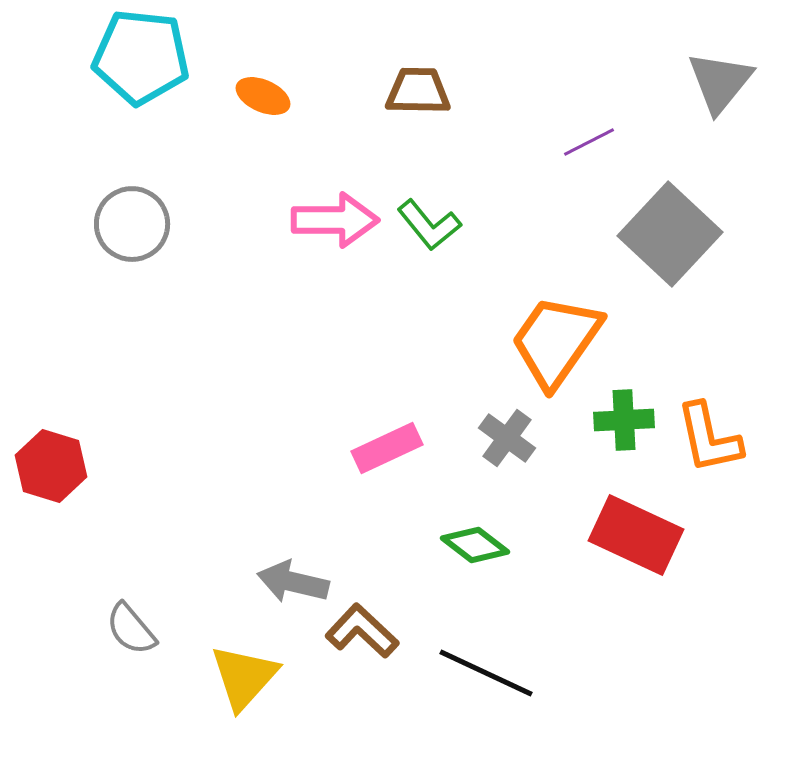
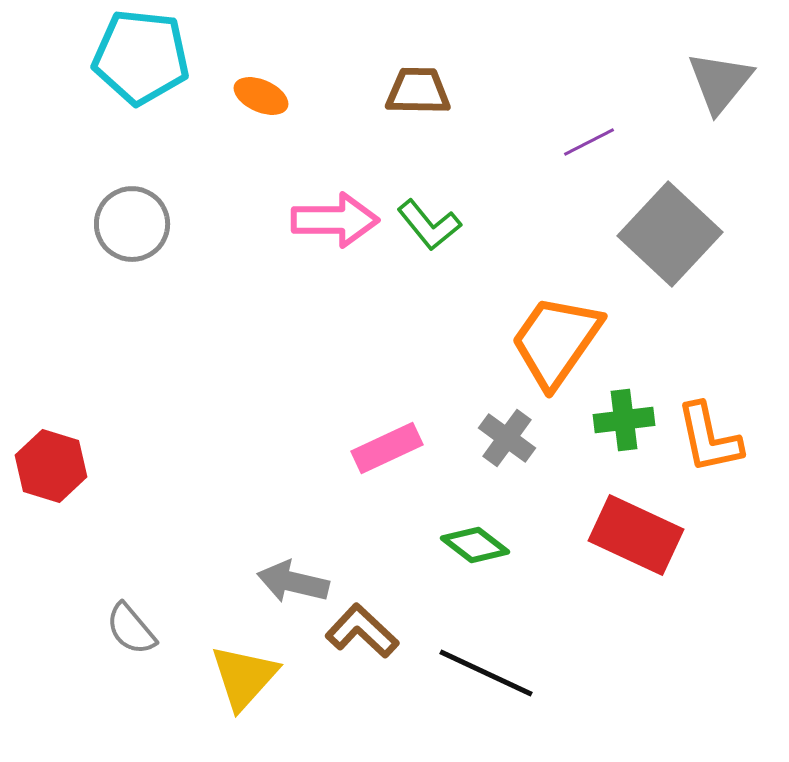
orange ellipse: moved 2 px left
green cross: rotated 4 degrees counterclockwise
